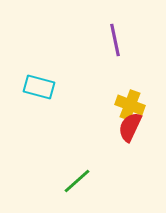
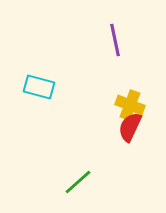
green line: moved 1 px right, 1 px down
